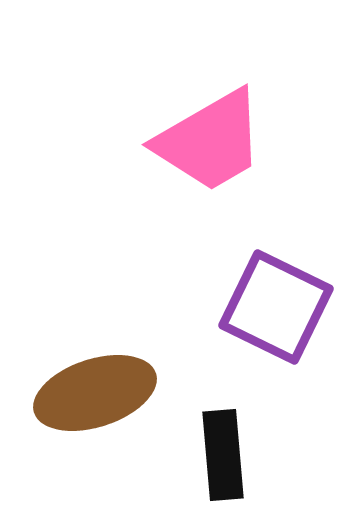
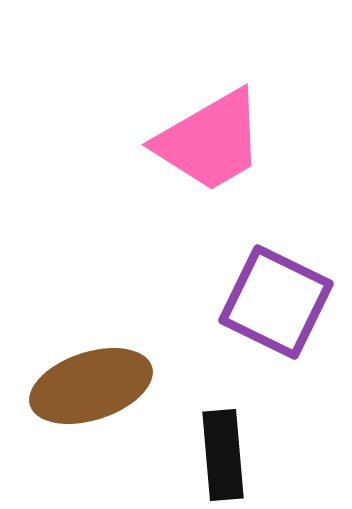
purple square: moved 5 px up
brown ellipse: moved 4 px left, 7 px up
